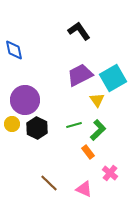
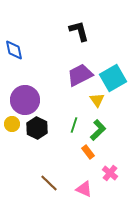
black L-shape: rotated 20 degrees clockwise
green line: rotated 56 degrees counterclockwise
